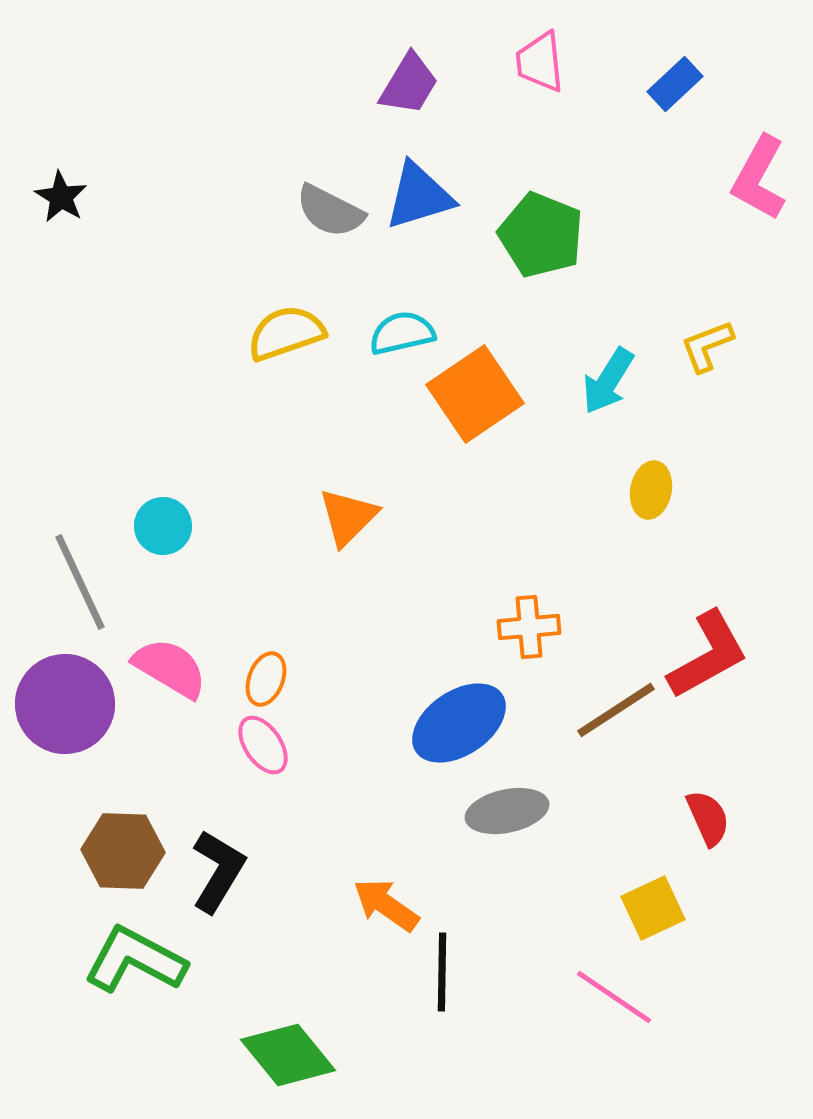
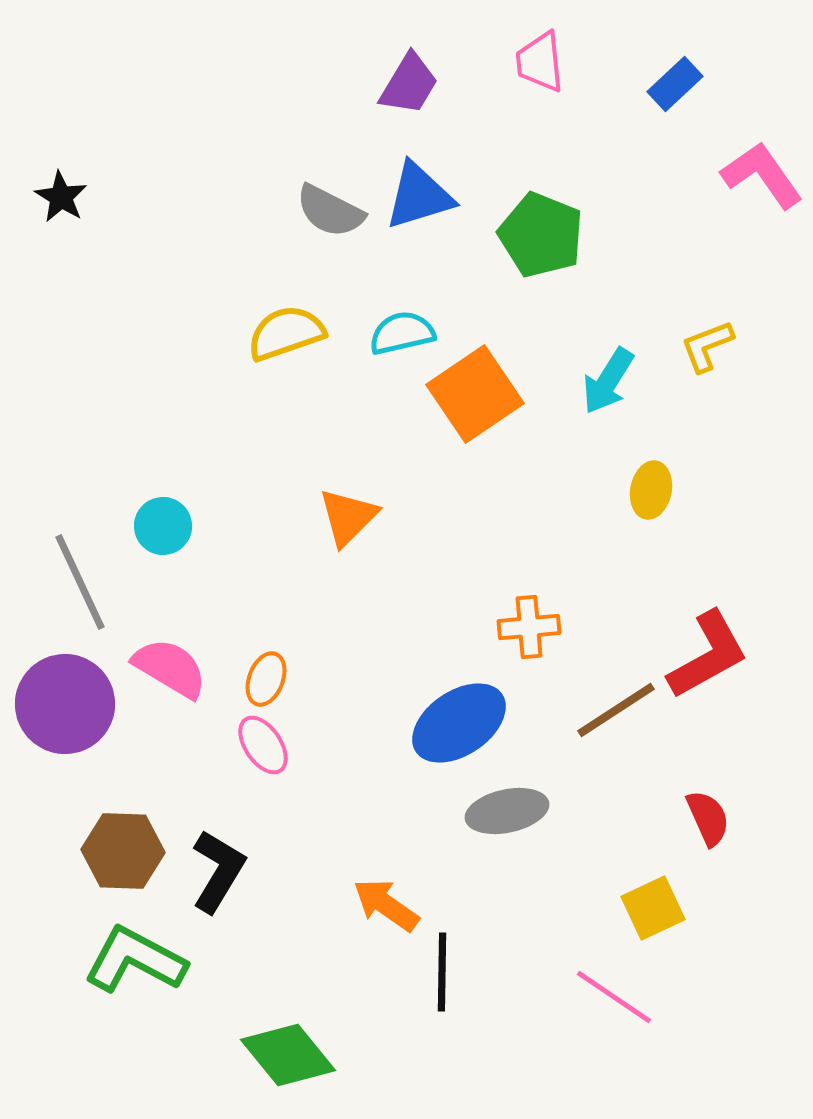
pink L-shape: moved 3 px right, 3 px up; rotated 116 degrees clockwise
